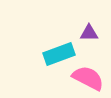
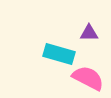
cyan rectangle: rotated 36 degrees clockwise
